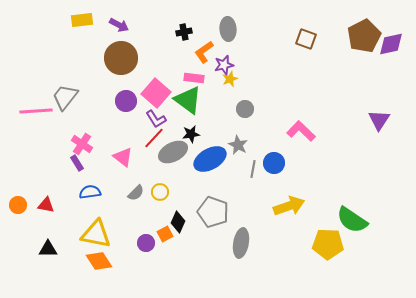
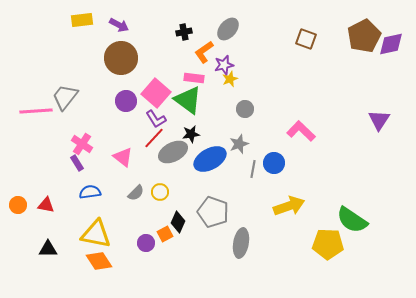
gray ellipse at (228, 29): rotated 45 degrees clockwise
gray star at (238, 145): moved 1 px right, 1 px up; rotated 24 degrees clockwise
